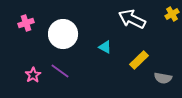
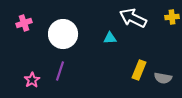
yellow cross: moved 3 px down; rotated 24 degrees clockwise
white arrow: moved 1 px right, 1 px up
pink cross: moved 2 px left
cyan triangle: moved 5 px right, 9 px up; rotated 32 degrees counterclockwise
yellow rectangle: moved 10 px down; rotated 24 degrees counterclockwise
purple line: rotated 72 degrees clockwise
pink star: moved 1 px left, 5 px down
